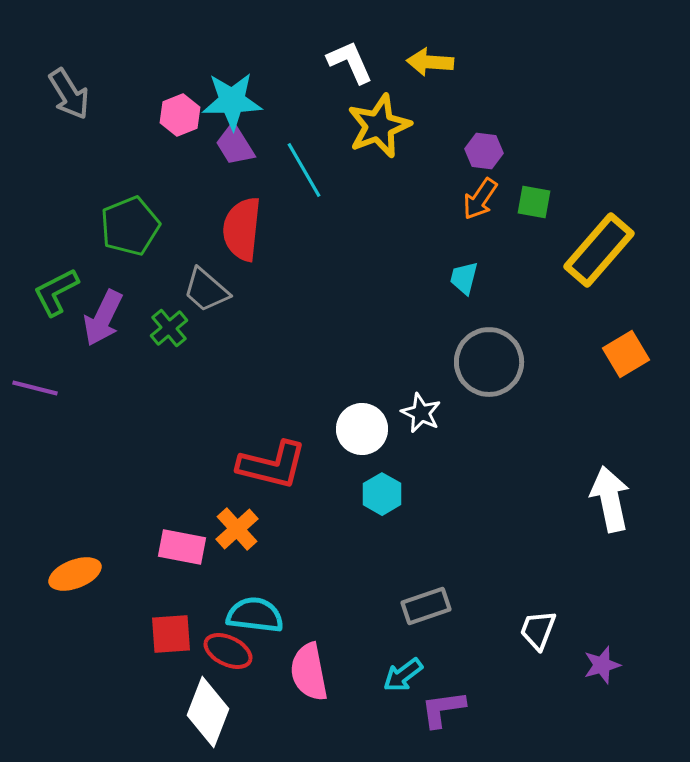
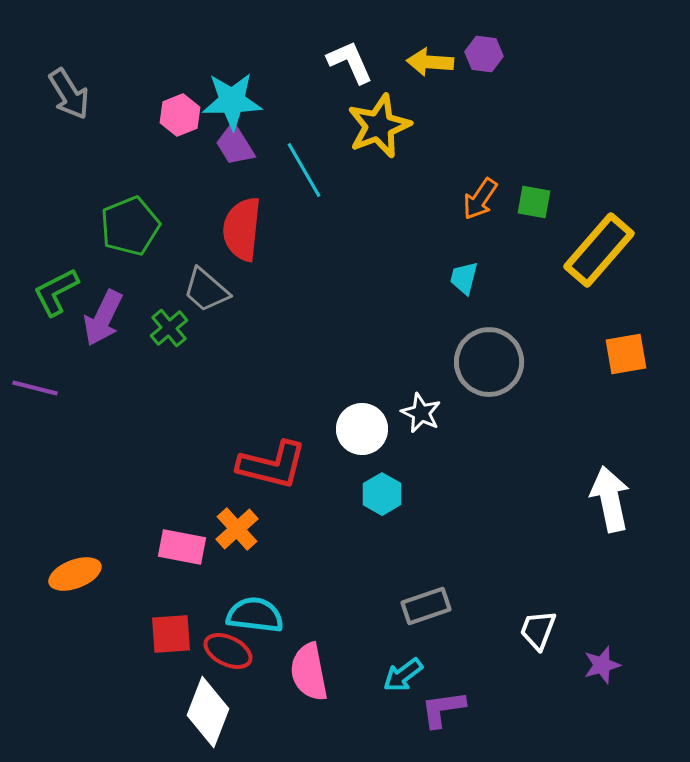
purple hexagon: moved 97 px up
orange square: rotated 21 degrees clockwise
